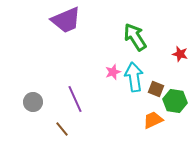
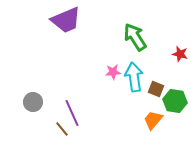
pink star: rotated 14 degrees clockwise
purple line: moved 3 px left, 14 px down
orange trapezoid: rotated 25 degrees counterclockwise
